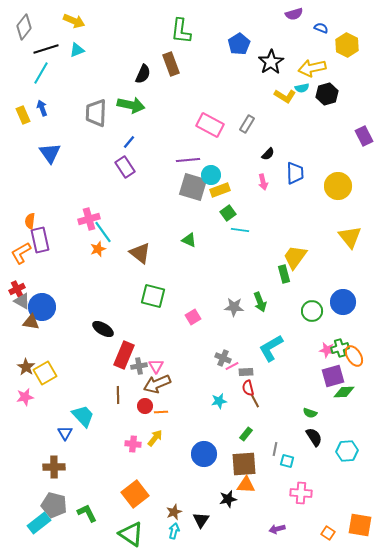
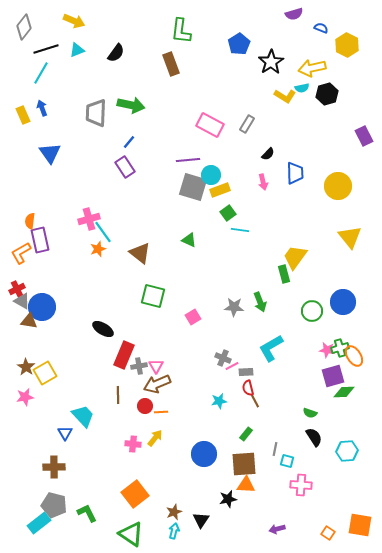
black semicircle at (143, 74): moved 27 px left, 21 px up; rotated 12 degrees clockwise
brown triangle at (31, 322): moved 2 px left, 1 px up
pink cross at (301, 493): moved 8 px up
